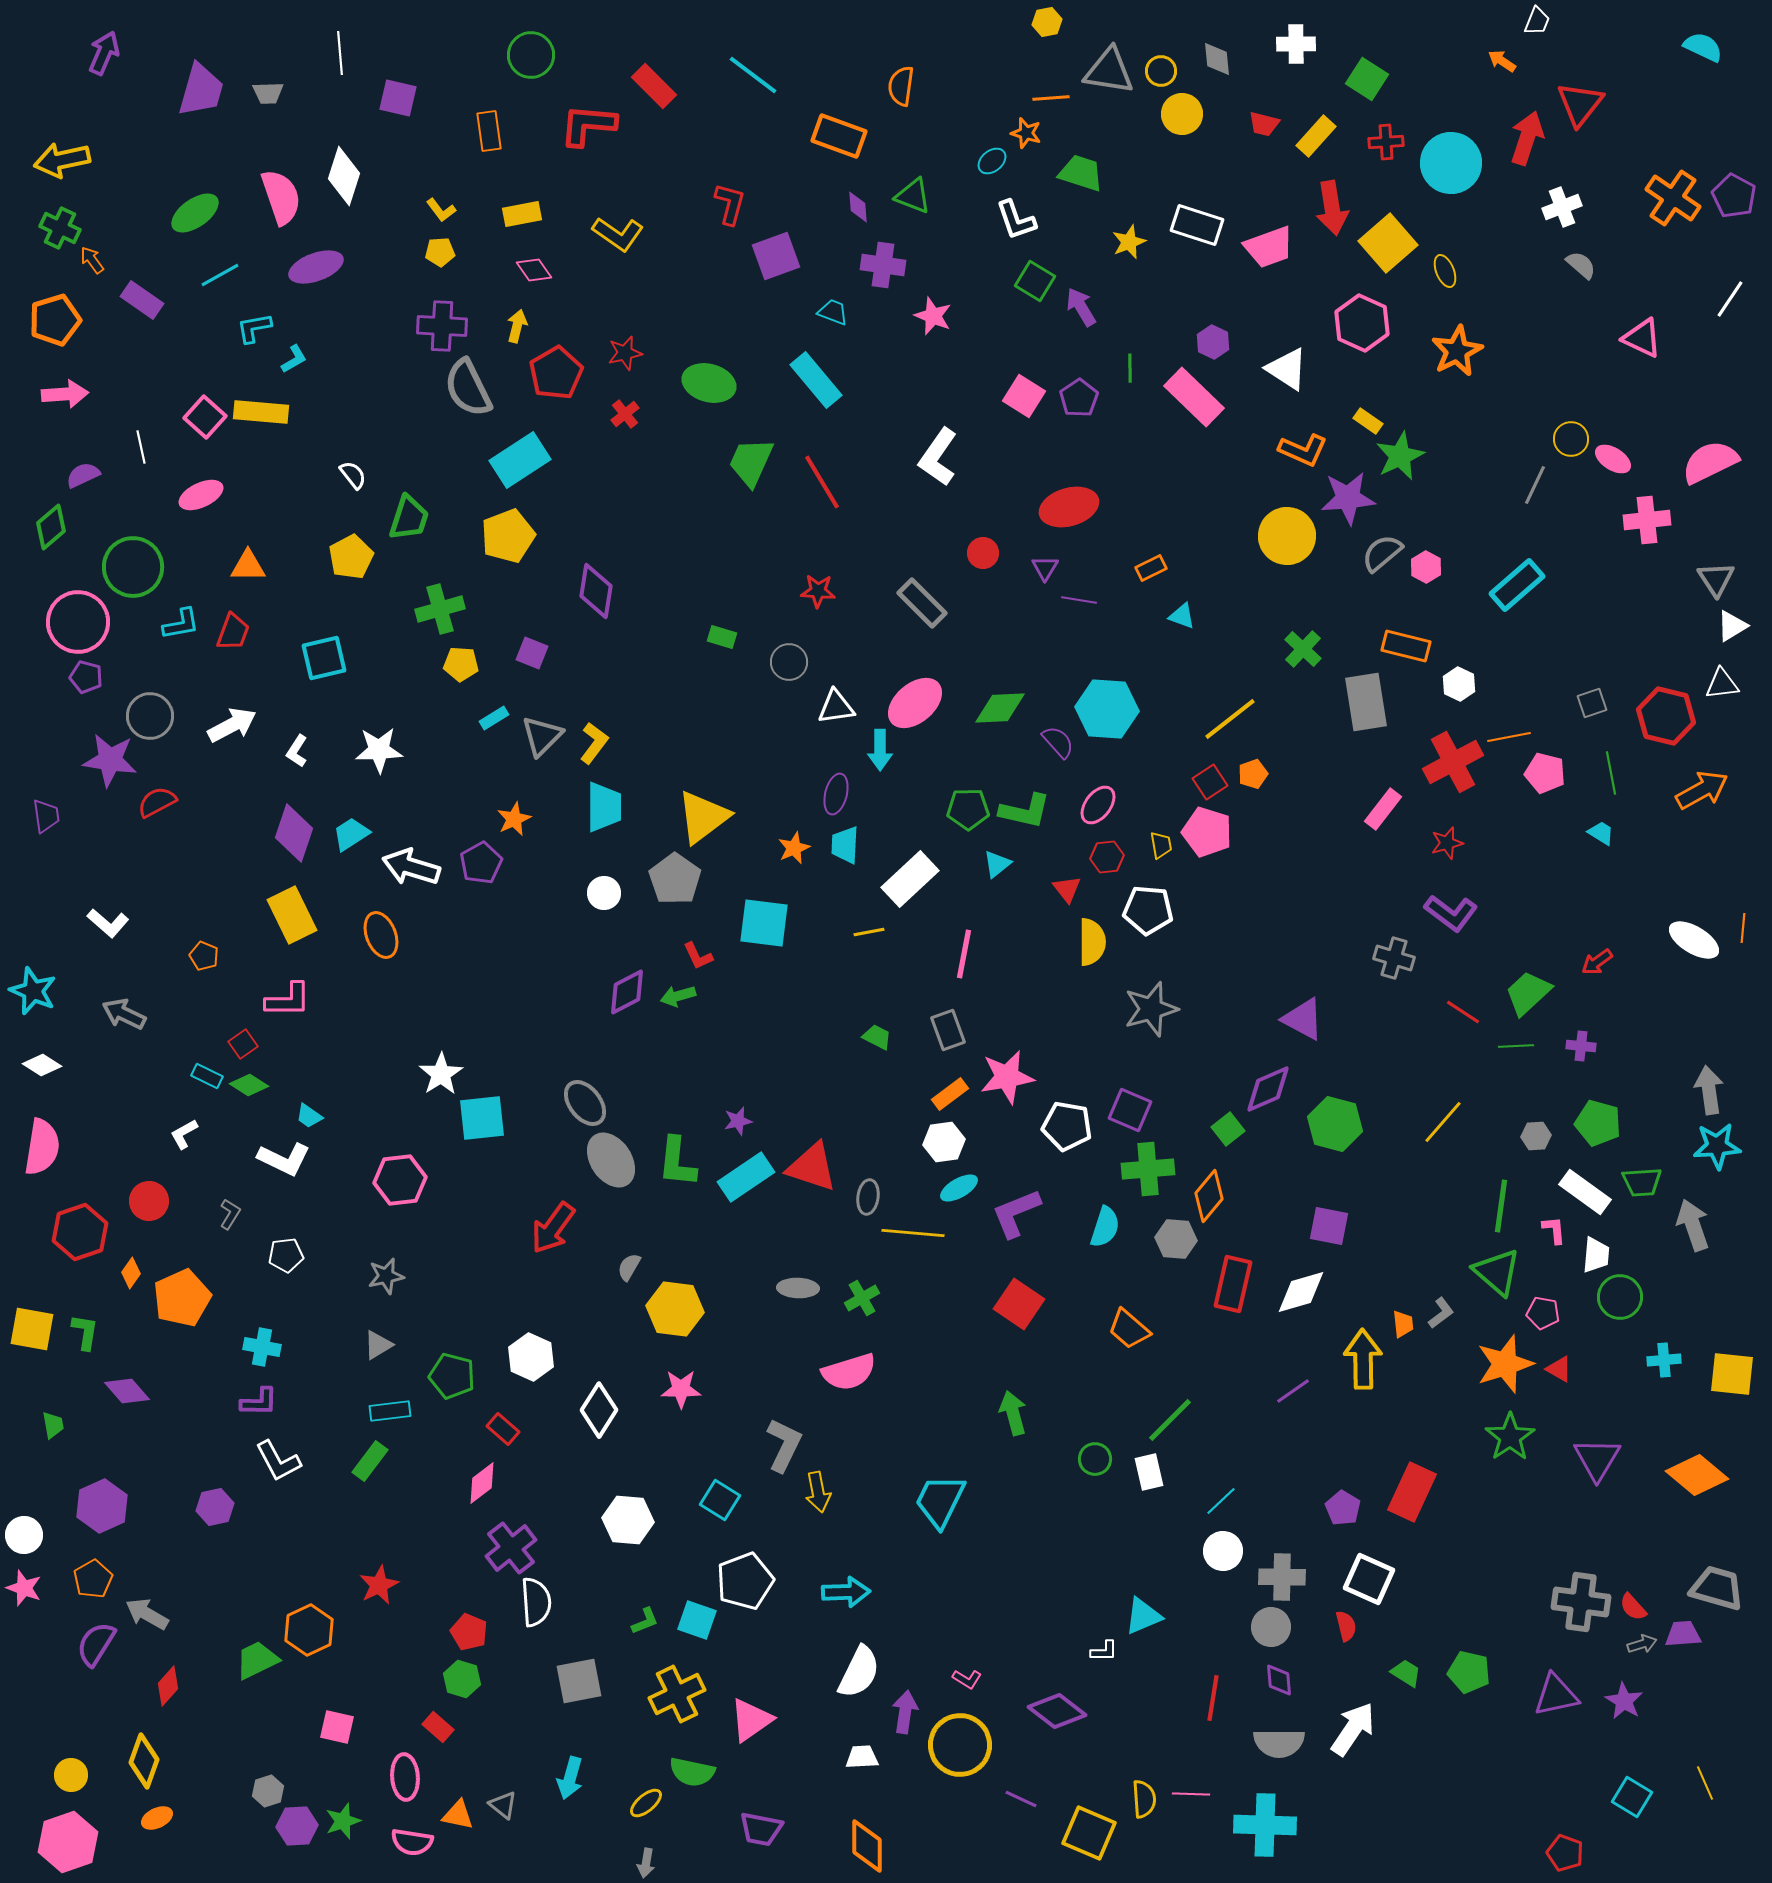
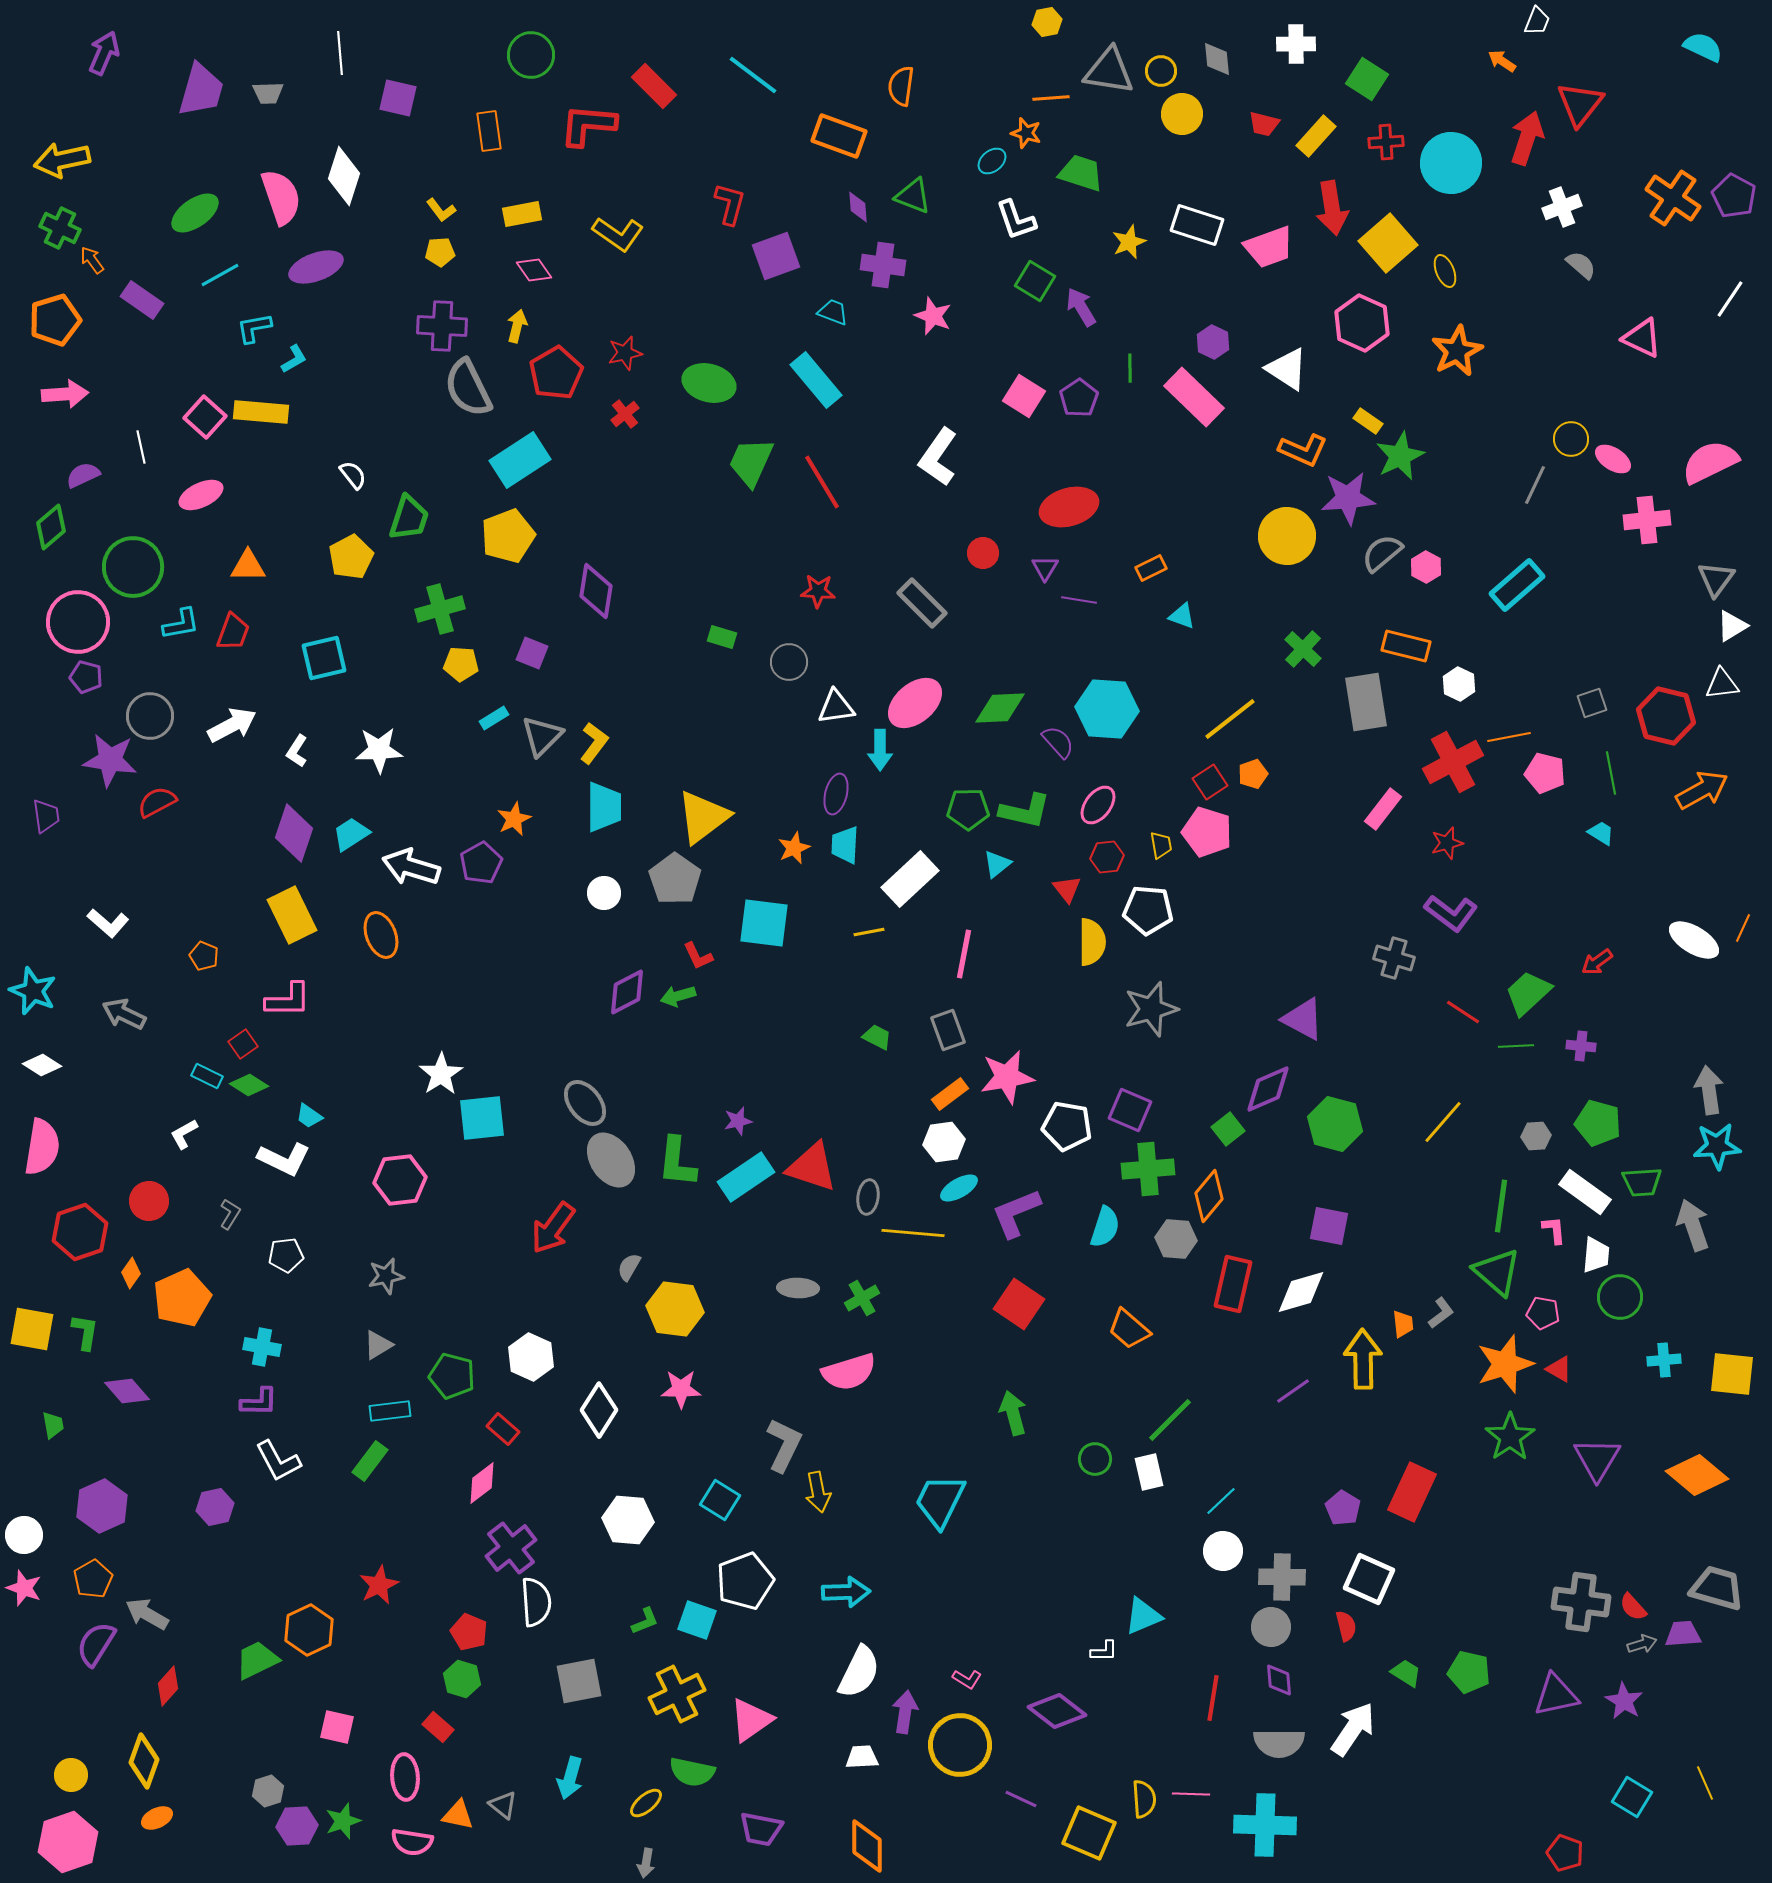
gray triangle at (1716, 579): rotated 9 degrees clockwise
orange line at (1743, 928): rotated 20 degrees clockwise
